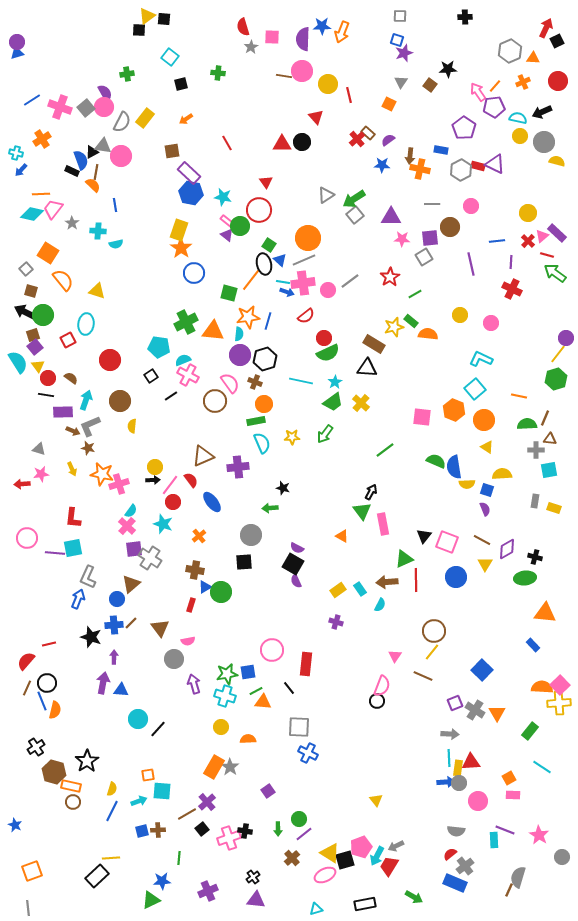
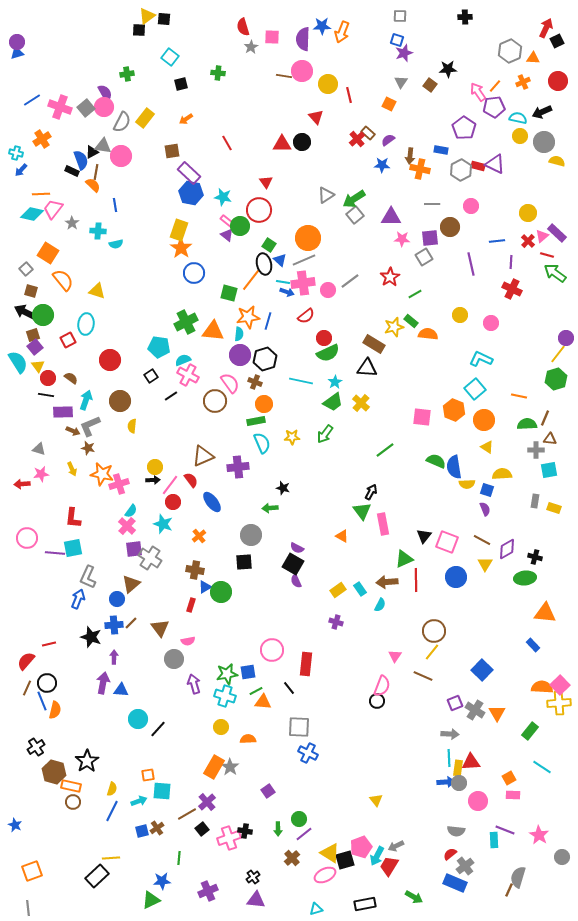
brown cross at (158, 830): moved 1 px left, 2 px up; rotated 32 degrees counterclockwise
